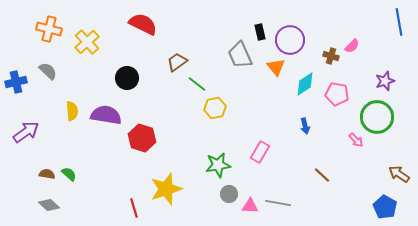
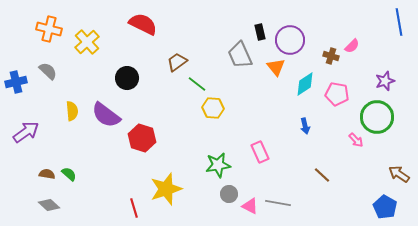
yellow hexagon: moved 2 px left; rotated 15 degrees clockwise
purple semicircle: rotated 152 degrees counterclockwise
pink rectangle: rotated 55 degrees counterclockwise
pink triangle: rotated 24 degrees clockwise
